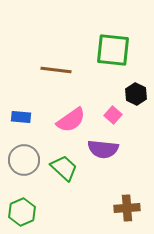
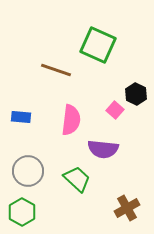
green square: moved 15 px left, 5 px up; rotated 18 degrees clockwise
brown line: rotated 12 degrees clockwise
pink square: moved 2 px right, 5 px up
pink semicircle: rotated 48 degrees counterclockwise
gray circle: moved 4 px right, 11 px down
green trapezoid: moved 13 px right, 11 px down
brown cross: rotated 25 degrees counterclockwise
green hexagon: rotated 8 degrees counterclockwise
